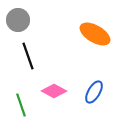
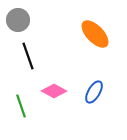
orange ellipse: rotated 16 degrees clockwise
green line: moved 1 px down
